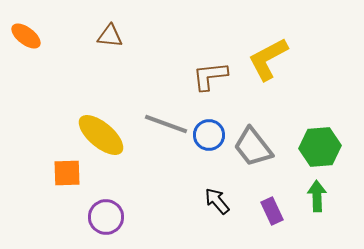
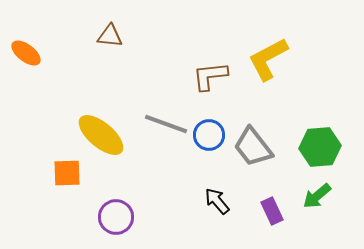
orange ellipse: moved 17 px down
green arrow: rotated 128 degrees counterclockwise
purple circle: moved 10 px right
